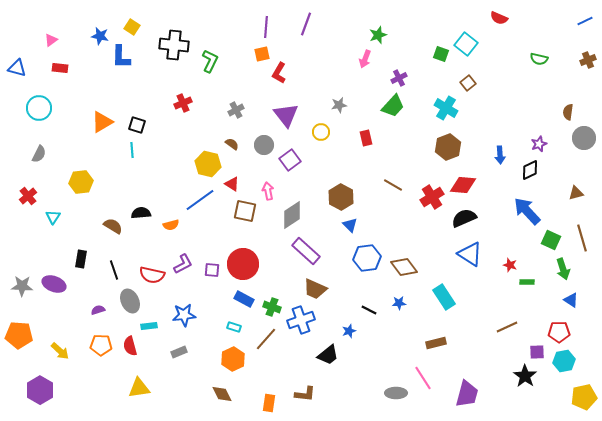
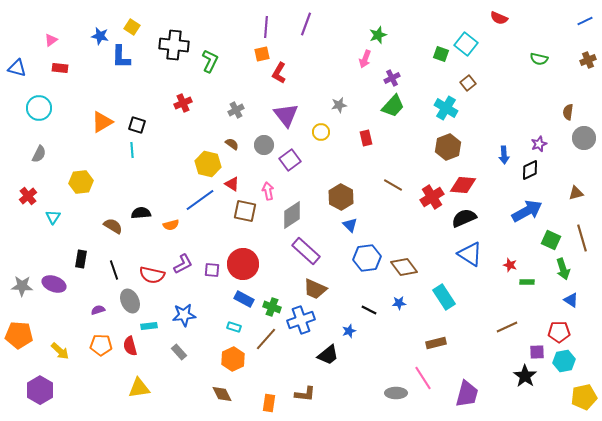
purple cross at (399, 78): moved 7 px left
blue arrow at (500, 155): moved 4 px right
blue arrow at (527, 211): rotated 104 degrees clockwise
gray rectangle at (179, 352): rotated 70 degrees clockwise
